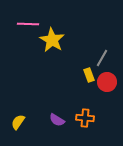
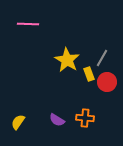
yellow star: moved 15 px right, 20 px down
yellow rectangle: moved 1 px up
